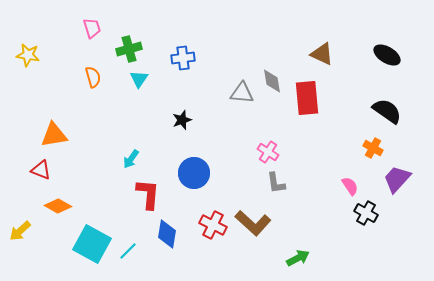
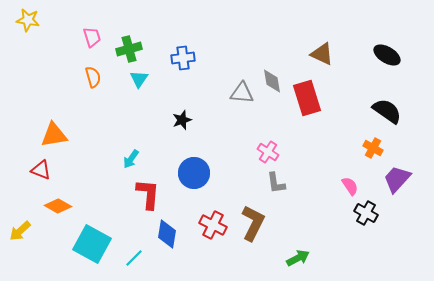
pink trapezoid: moved 9 px down
yellow star: moved 35 px up
red rectangle: rotated 12 degrees counterclockwise
brown L-shape: rotated 105 degrees counterclockwise
cyan line: moved 6 px right, 7 px down
